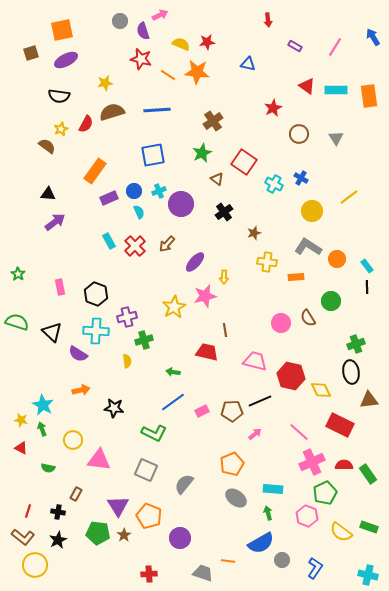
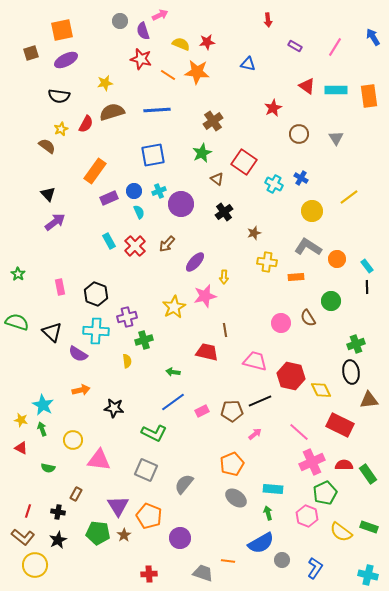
black triangle at (48, 194): rotated 42 degrees clockwise
